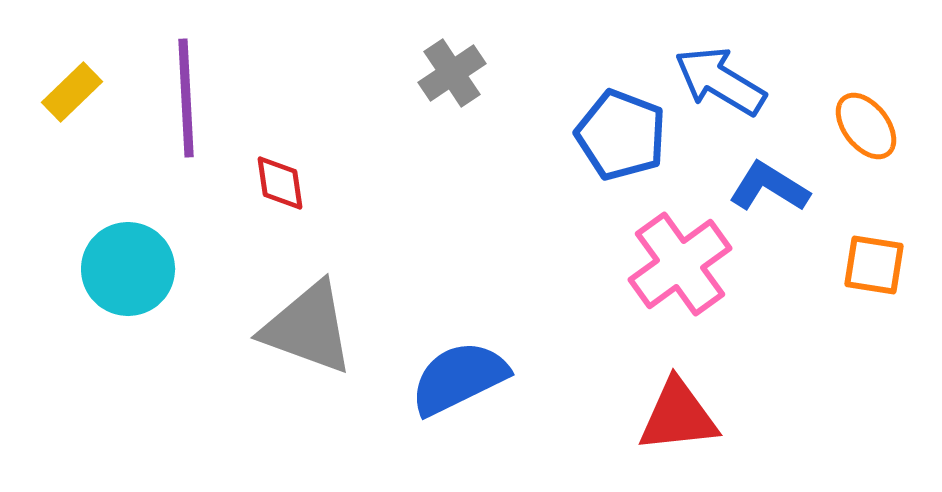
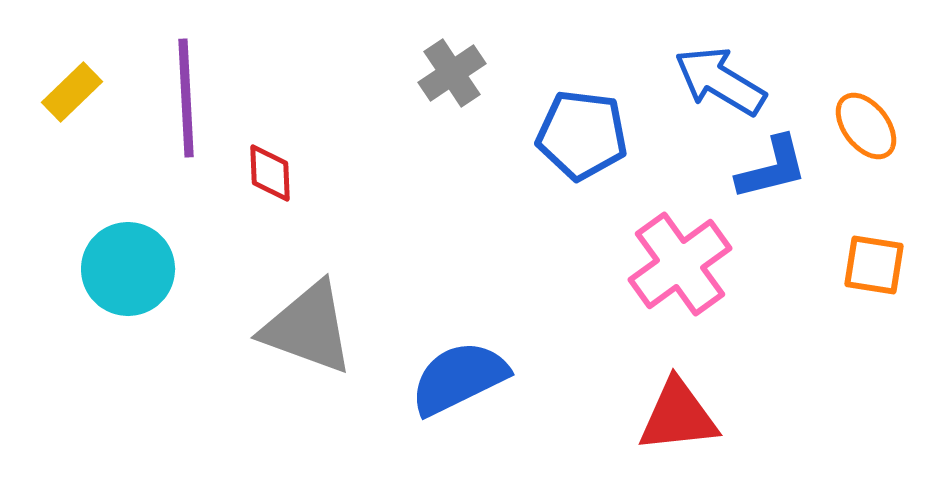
blue pentagon: moved 39 px left; rotated 14 degrees counterclockwise
red diamond: moved 10 px left, 10 px up; rotated 6 degrees clockwise
blue L-shape: moved 3 px right, 19 px up; rotated 134 degrees clockwise
